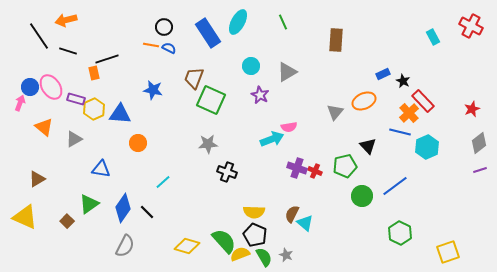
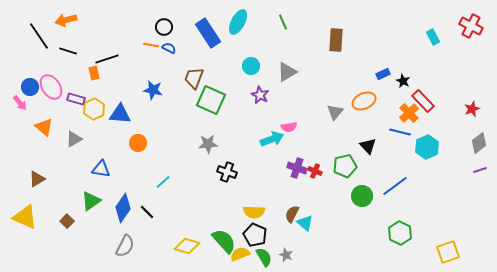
pink arrow at (20, 103): rotated 119 degrees clockwise
green triangle at (89, 204): moved 2 px right, 3 px up
